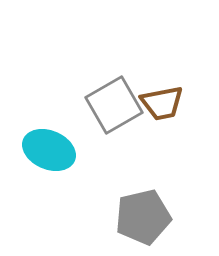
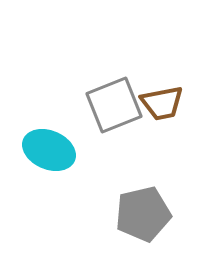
gray square: rotated 8 degrees clockwise
gray pentagon: moved 3 px up
